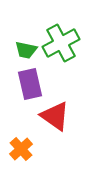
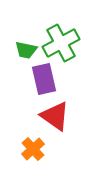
purple rectangle: moved 14 px right, 5 px up
orange cross: moved 12 px right
